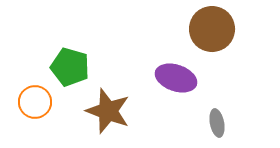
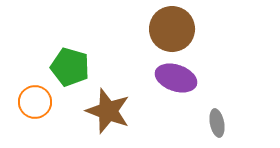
brown circle: moved 40 px left
